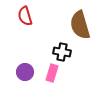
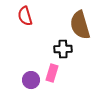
black cross: moved 1 px right, 3 px up; rotated 12 degrees counterclockwise
purple circle: moved 6 px right, 8 px down
